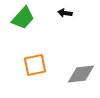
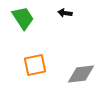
green trapezoid: rotated 75 degrees counterclockwise
